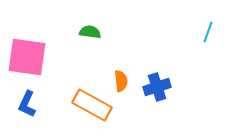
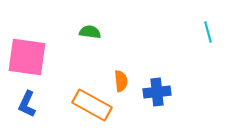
cyan line: rotated 35 degrees counterclockwise
blue cross: moved 5 px down; rotated 12 degrees clockwise
